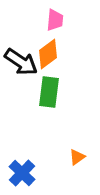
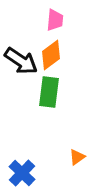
orange diamond: moved 3 px right, 1 px down
black arrow: moved 1 px up
